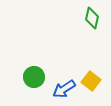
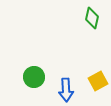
yellow square: moved 7 px right; rotated 24 degrees clockwise
blue arrow: moved 2 px right, 1 px down; rotated 60 degrees counterclockwise
